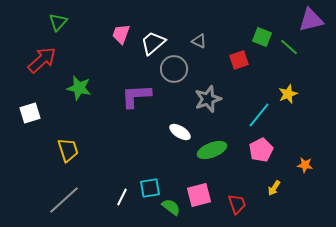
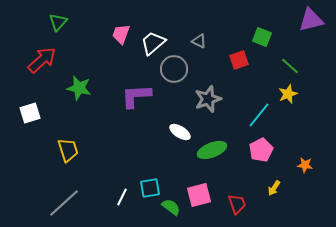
green line: moved 1 px right, 19 px down
gray line: moved 3 px down
